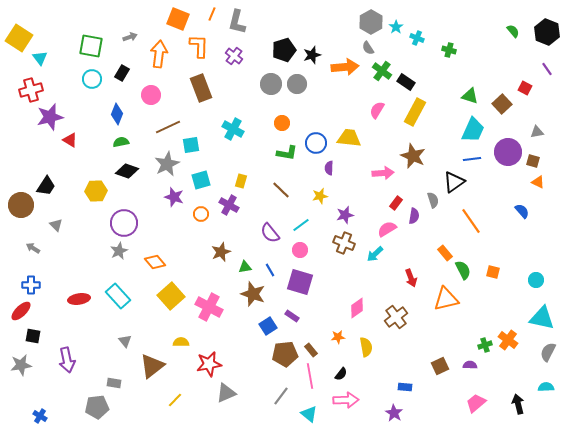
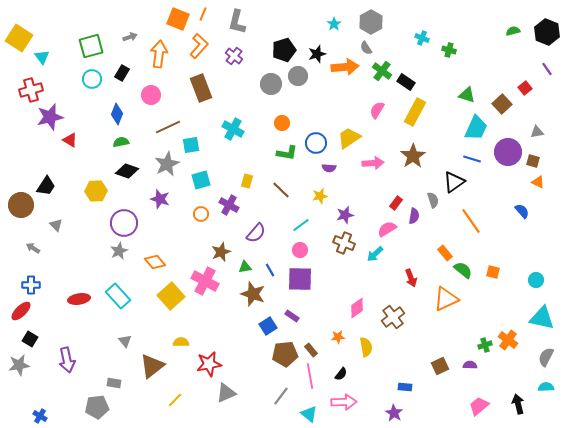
orange line at (212, 14): moved 9 px left
cyan star at (396, 27): moved 62 px left, 3 px up
green semicircle at (513, 31): rotated 64 degrees counterclockwise
cyan cross at (417, 38): moved 5 px right
green square at (91, 46): rotated 25 degrees counterclockwise
orange L-shape at (199, 46): rotated 40 degrees clockwise
gray semicircle at (368, 48): moved 2 px left
black star at (312, 55): moved 5 px right, 1 px up
cyan triangle at (40, 58): moved 2 px right, 1 px up
gray circle at (297, 84): moved 1 px right, 8 px up
red square at (525, 88): rotated 24 degrees clockwise
green triangle at (470, 96): moved 3 px left, 1 px up
cyan trapezoid at (473, 130): moved 3 px right, 2 px up
yellow trapezoid at (349, 138): rotated 40 degrees counterclockwise
brown star at (413, 156): rotated 15 degrees clockwise
blue line at (472, 159): rotated 24 degrees clockwise
purple semicircle at (329, 168): rotated 88 degrees counterclockwise
pink arrow at (383, 173): moved 10 px left, 10 px up
yellow rectangle at (241, 181): moved 6 px right
purple star at (174, 197): moved 14 px left, 2 px down
purple semicircle at (270, 233): moved 14 px left; rotated 100 degrees counterclockwise
green semicircle at (463, 270): rotated 24 degrees counterclockwise
purple square at (300, 282): moved 3 px up; rotated 16 degrees counterclockwise
orange triangle at (446, 299): rotated 12 degrees counterclockwise
pink cross at (209, 307): moved 4 px left, 26 px up
brown cross at (396, 317): moved 3 px left
black square at (33, 336): moved 3 px left, 3 px down; rotated 21 degrees clockwise
gray semicircle at (548, 352): moved 2 px left, 5 px down
gray star at (21, 365): moved 2 px left
pink arrow at (346, 400): moved 2 px left, 2 px down
pink trapezoid at (476, 403): moved 3 px right, 3 px down
